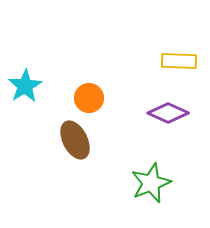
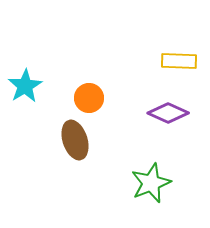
brown ellipse: rotated 9 degrees clockwise
